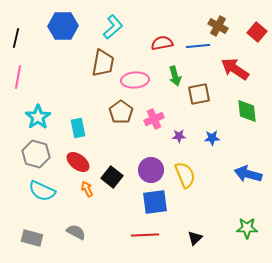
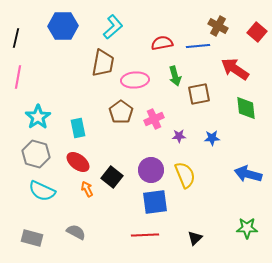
green diamond: moved 1 px left, 3 px up
